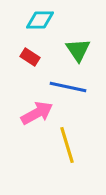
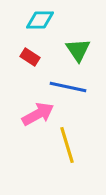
pink arrow: moved 1 px right, 1 px down
